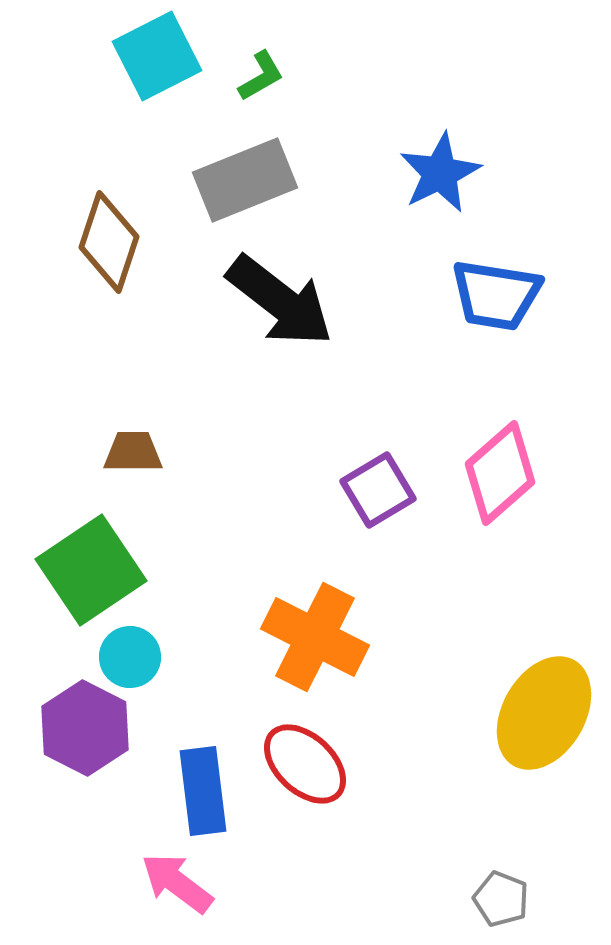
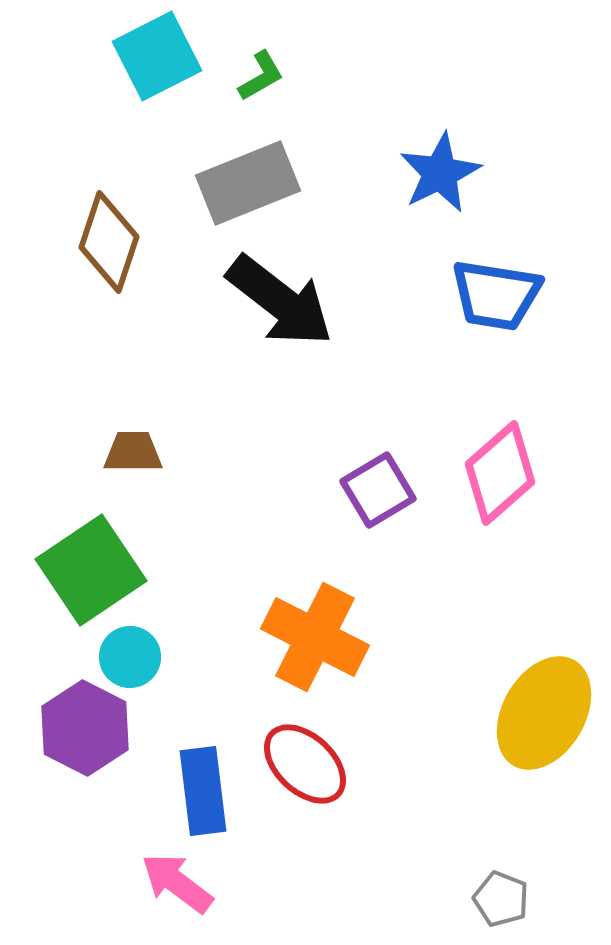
gray rectangle: moved 3 px right, 3 px down
